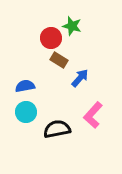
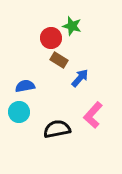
cyan circle: moved 7 px left
